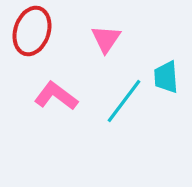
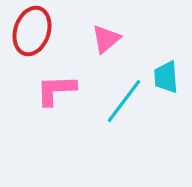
pink triangle: rotated 16 degrees clockwise
pink L-shape: moved 6 px up; rotated 39 degrees counterclockwise
